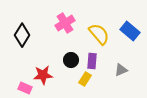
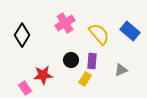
pink rectangle: rotated 32 degrees clockwise
